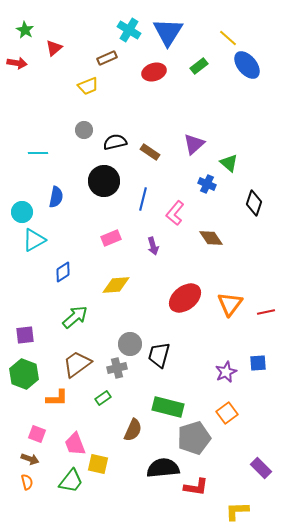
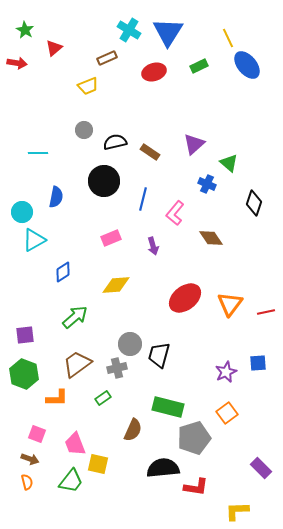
yellow line at (228, 38): rotated 24 degrees clockwise
green rectangle at (199, 66): rotated 12 degrees clockwise
